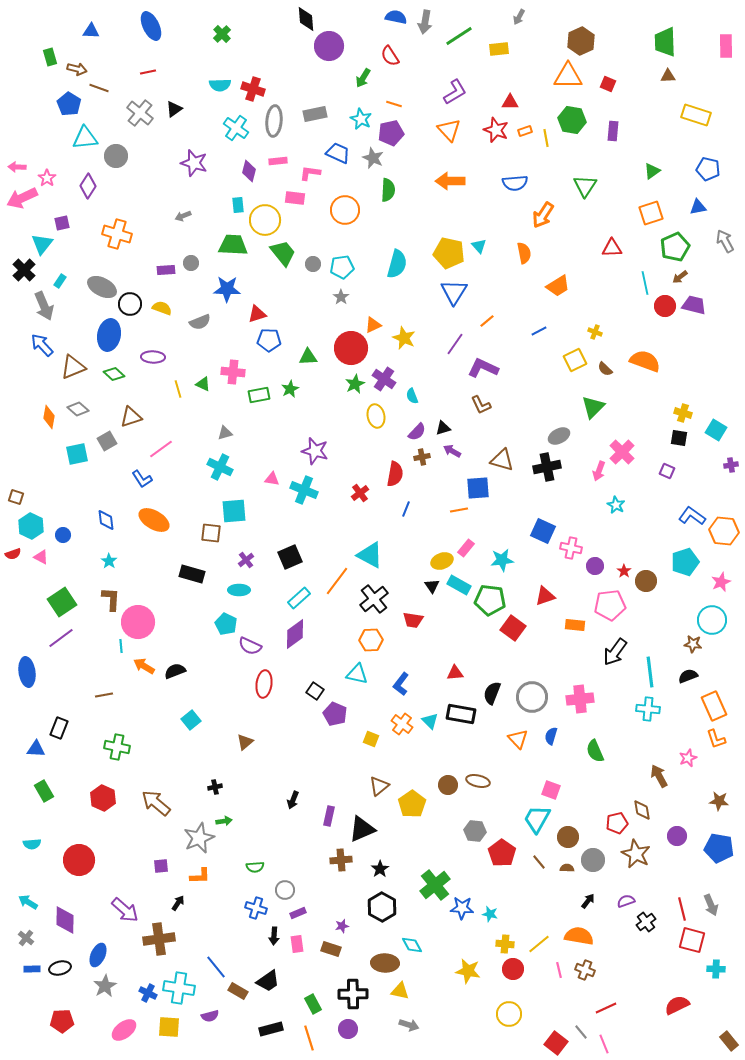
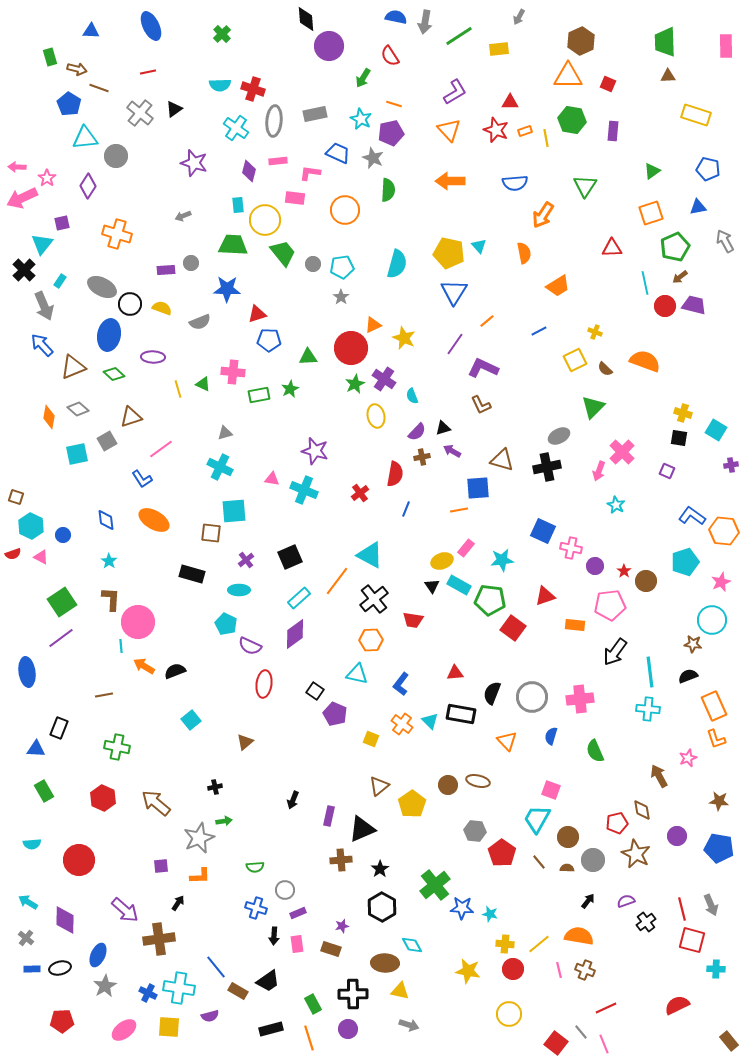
orange triangle at (518, 739): moved 11 px left, 2 px down
